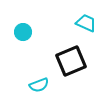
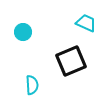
cyan semicircle: moved 7 px left; rotated 72 degrees counterclockwise
